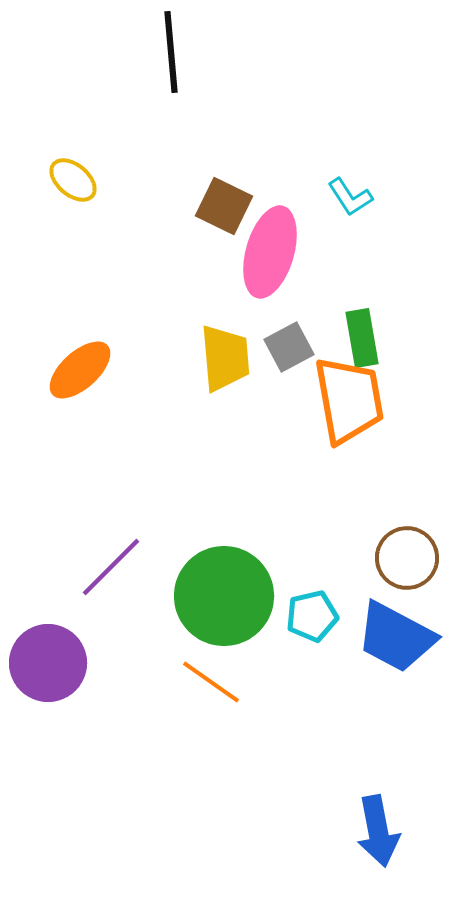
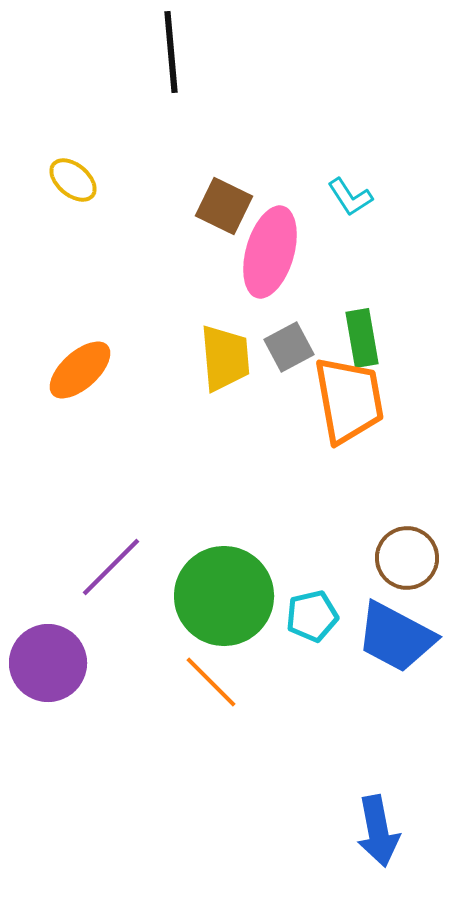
orange line: rotated 10 degrees clockwise
